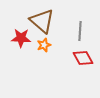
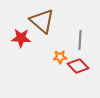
gray line: moved 9 px down
orange star: moved 16 px right, 12 px down; rotated 16 degrees clockwise
red diamond: moved 5 px left, 8 px down; rotated 15 degrees counterclockwise
